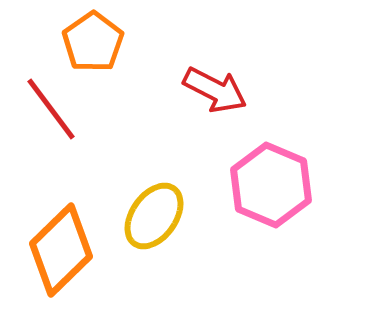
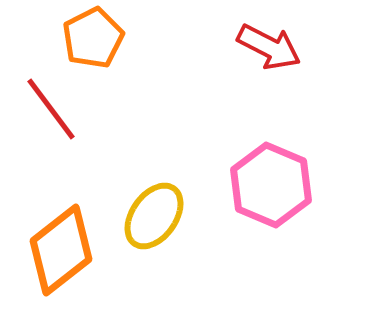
orange pentagon: moved 4 px up; rotated 8 degrees clockwise
red arrow: moved 54 px right, 43 px up
orange diamond: rotated 6 degrees clockwise
